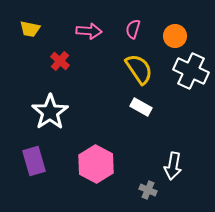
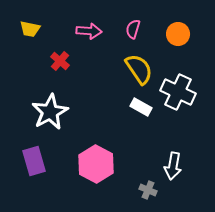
orange circle: moved 3 px right, 2 px up
white cross: moved 13 px left, 21 px down
white star: rotated 6 degrees clockwise
